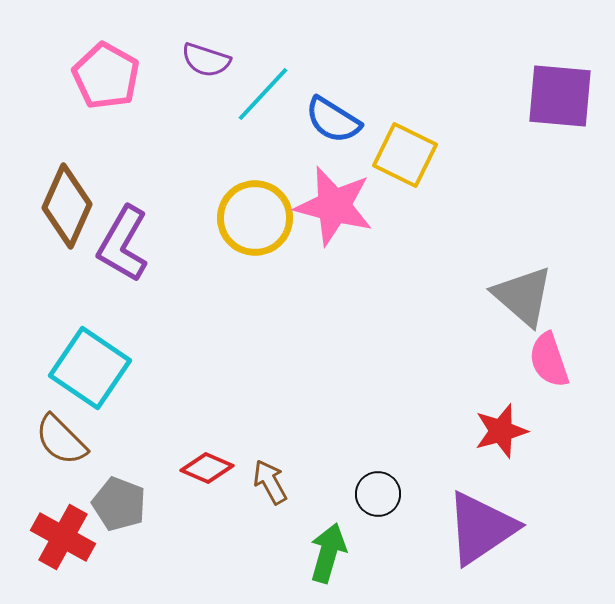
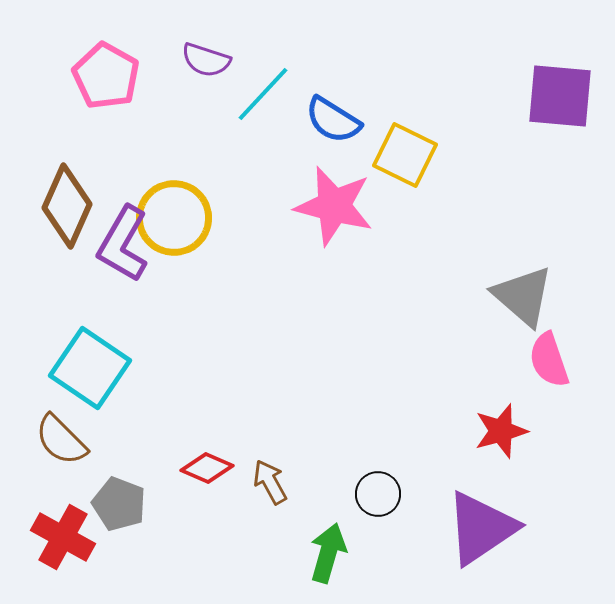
yellow circle: moved 81 px left
